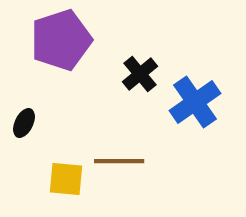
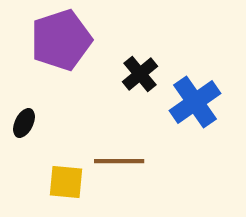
yellow square: moved 3 px down
